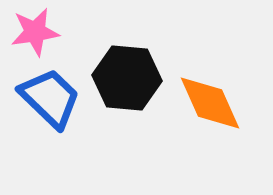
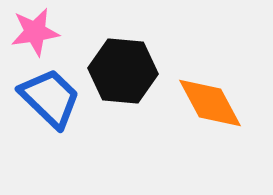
black hexagon: moved 4 px left, 7 px up
orange diamond: rotated 4 degrees counterclockwise
